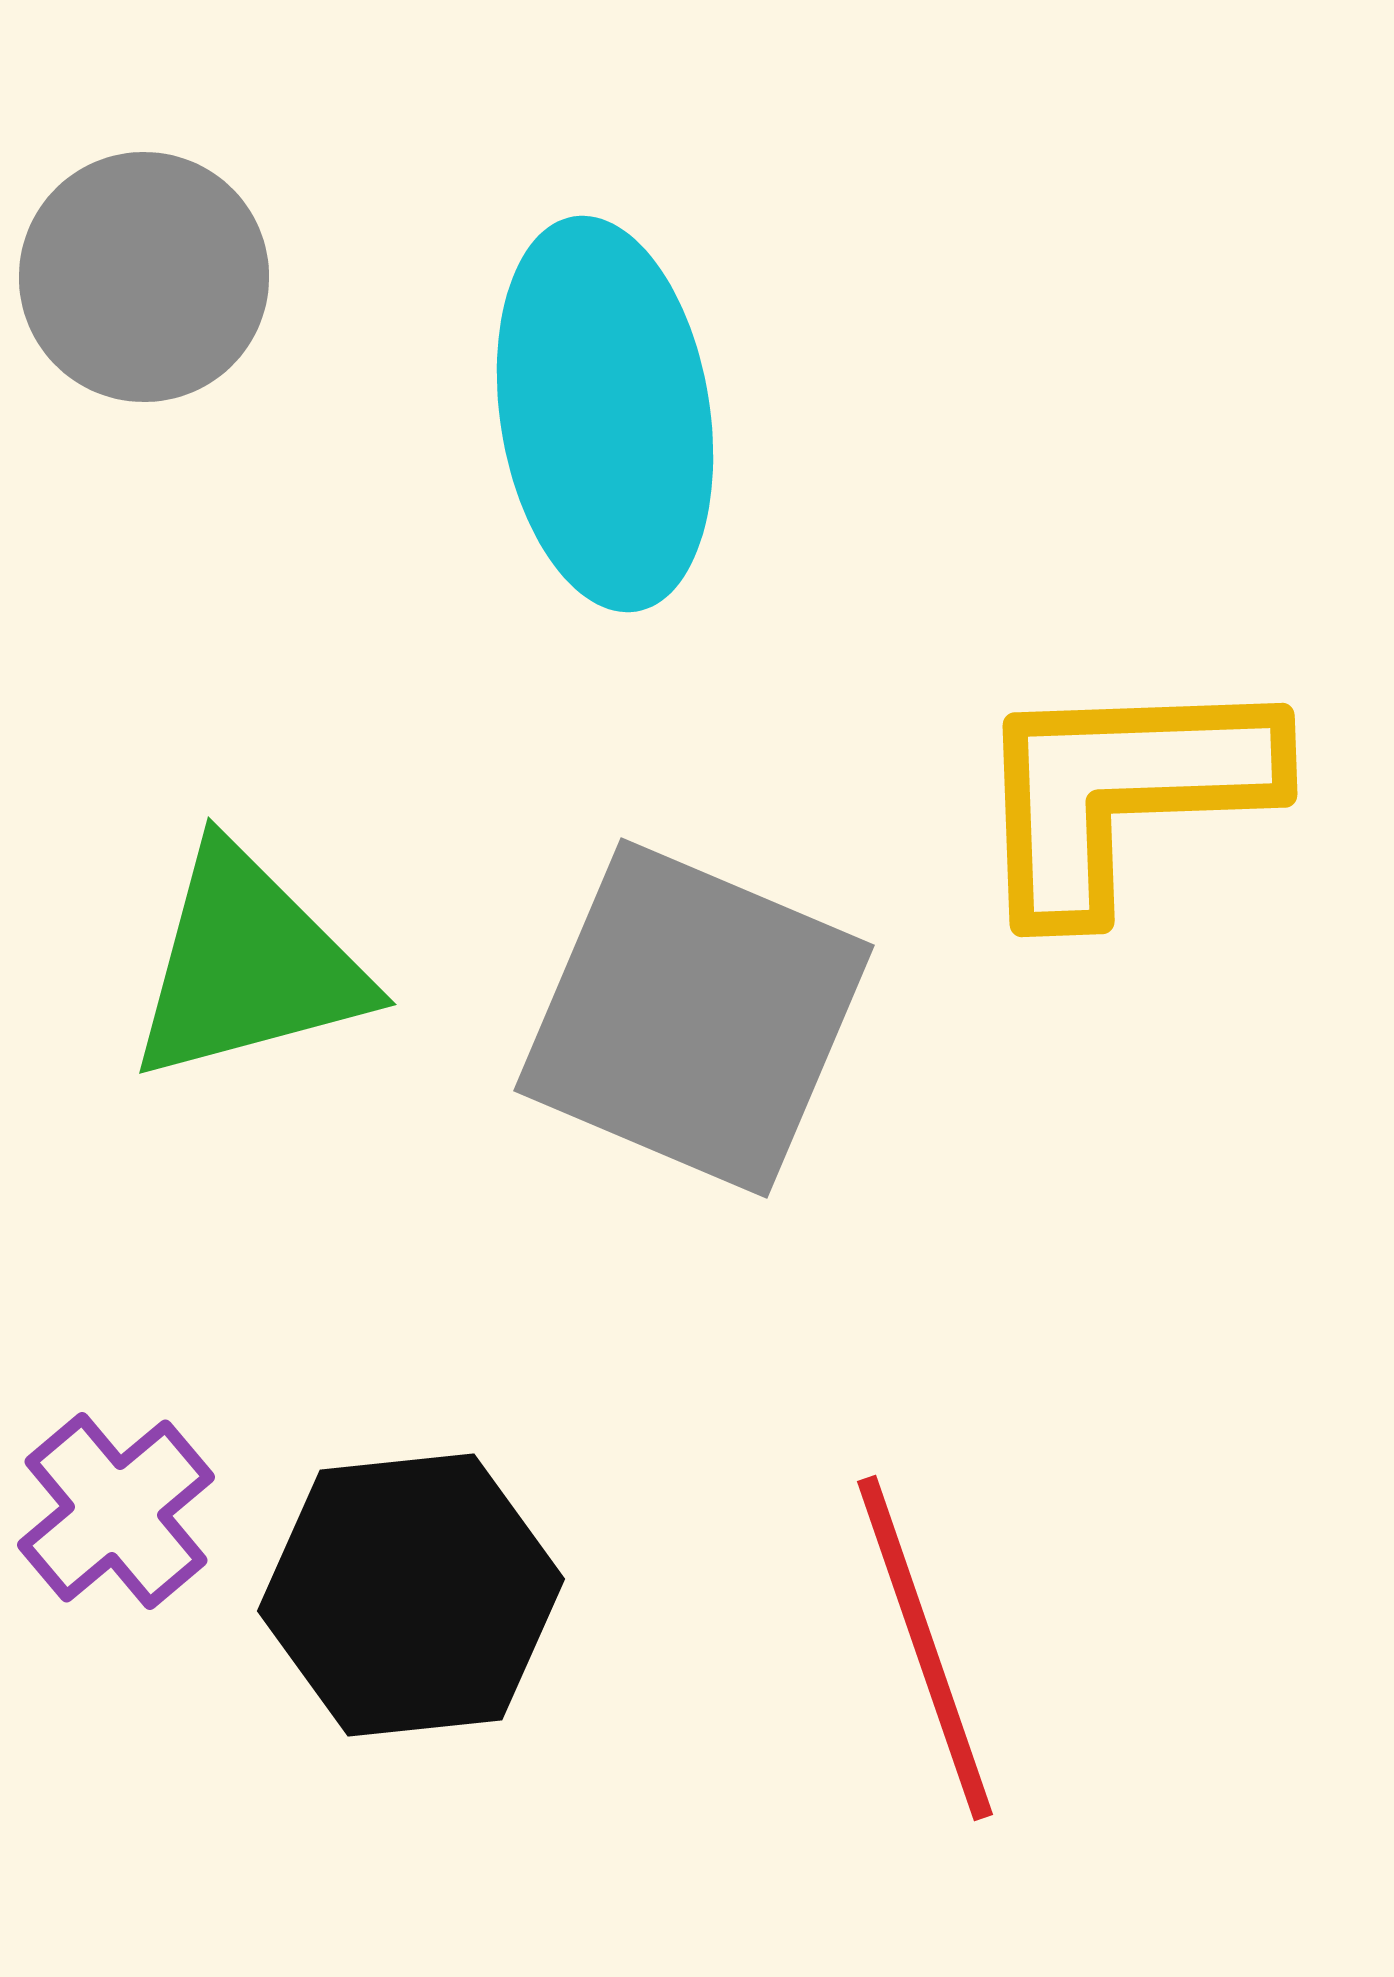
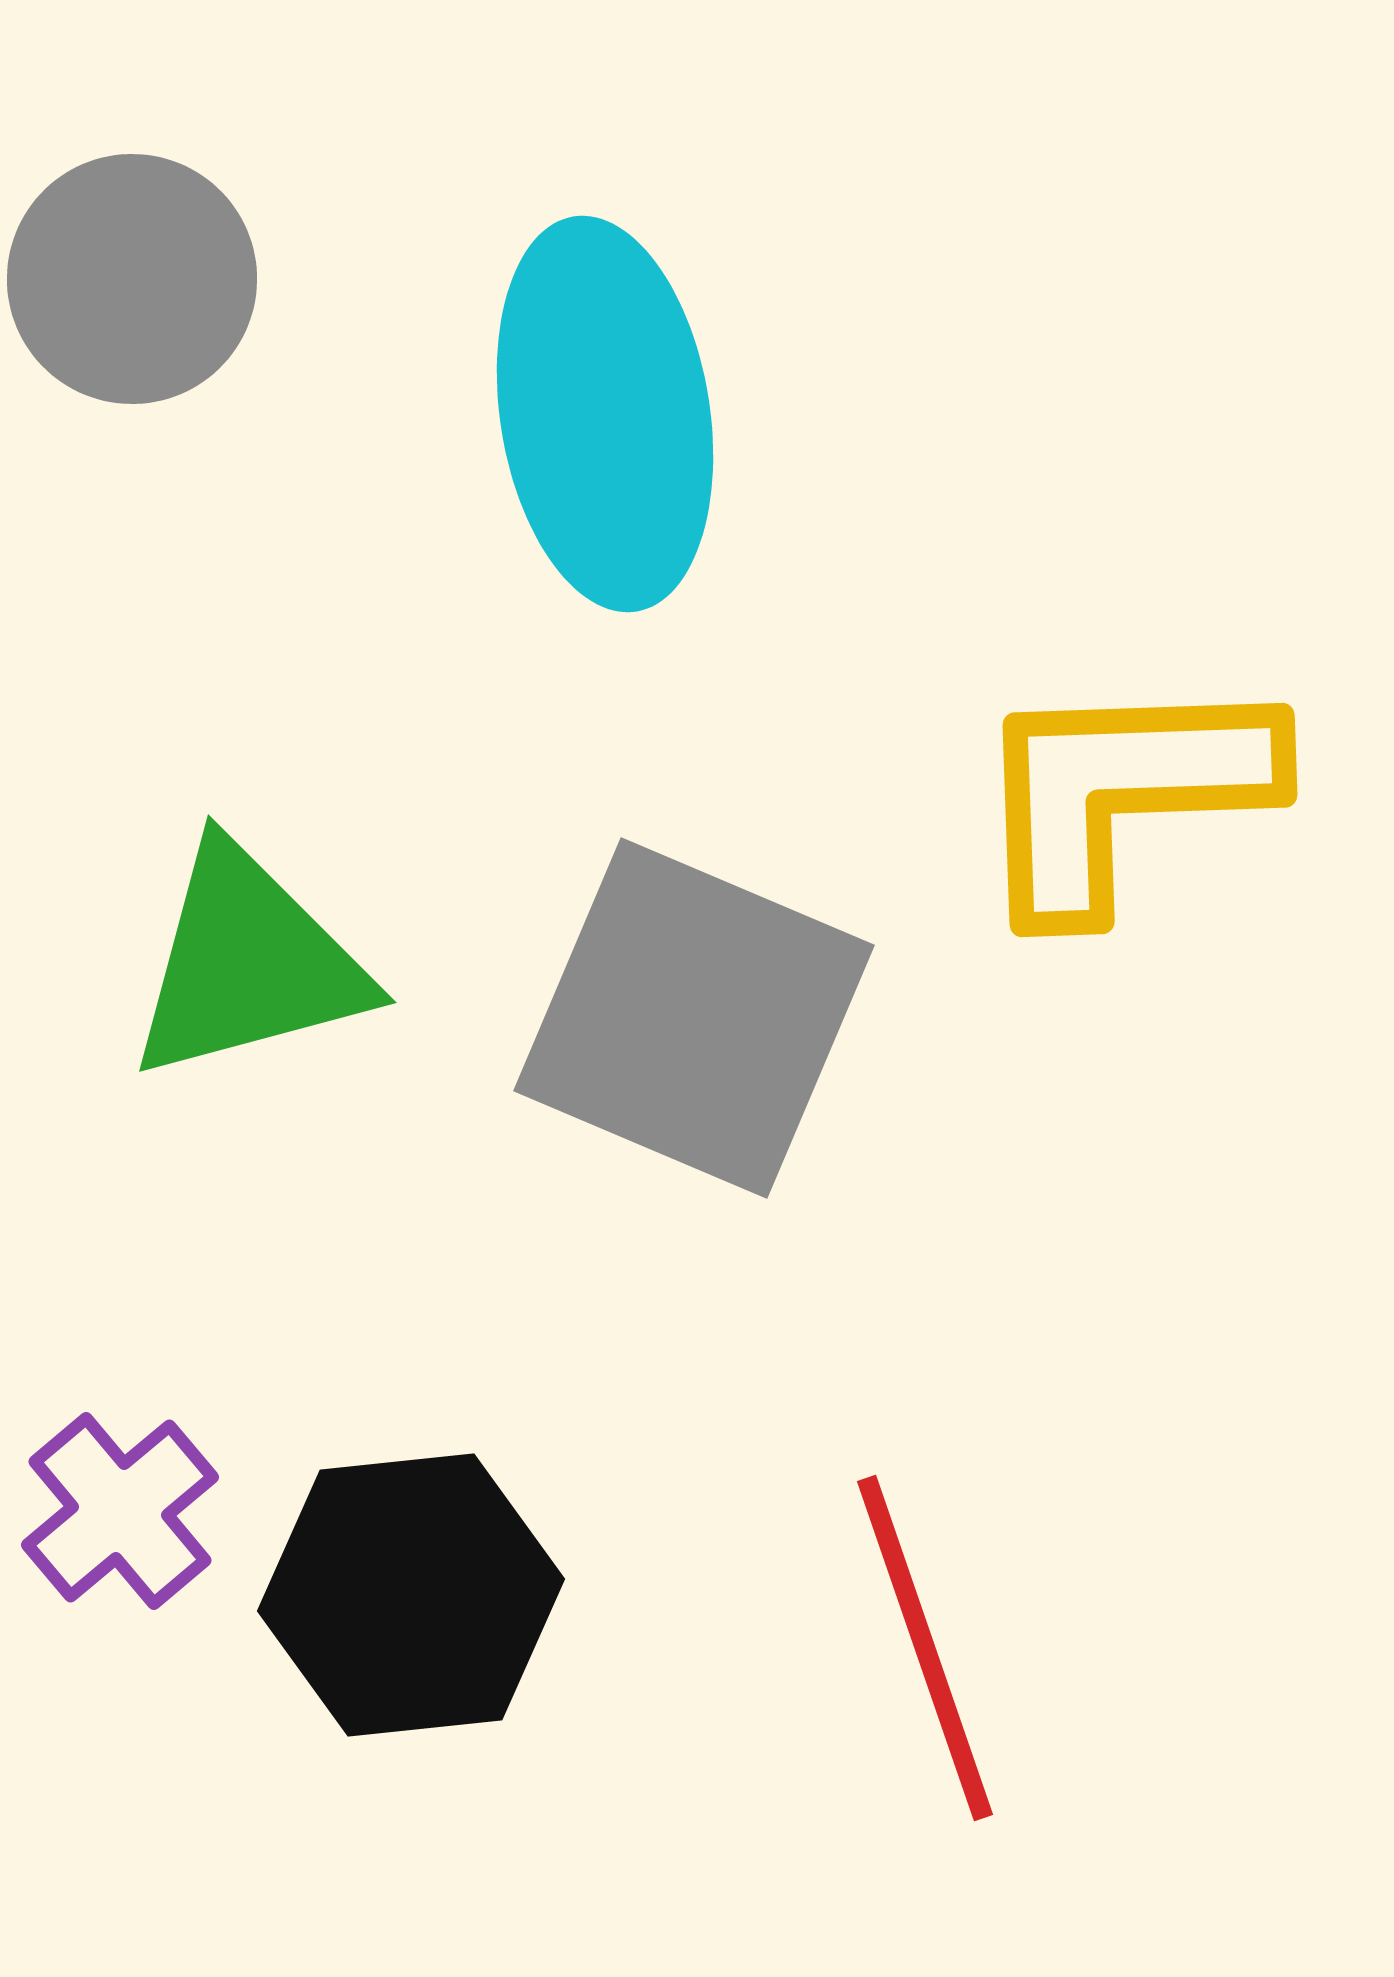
gray circle: moved 12 px left, 2 px down
green triangle: moved 2 px up
purple cross: moved 4 px right
